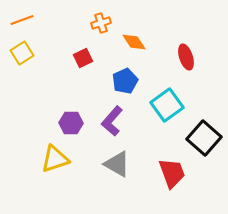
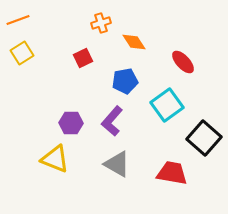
orange line: moved 4 px left
red ellipse: moved 3 px left, 5 px down; rotated 25 degrees counterclockwise
blue pentagon: rotated 15 degrees clockwise
yellow triangle: rotated 40 degrees clockwise
red trapezoid: rotated 60 degrees counterclockwise
